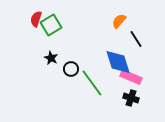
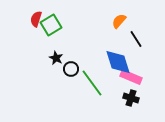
black star: moved 5 px right
